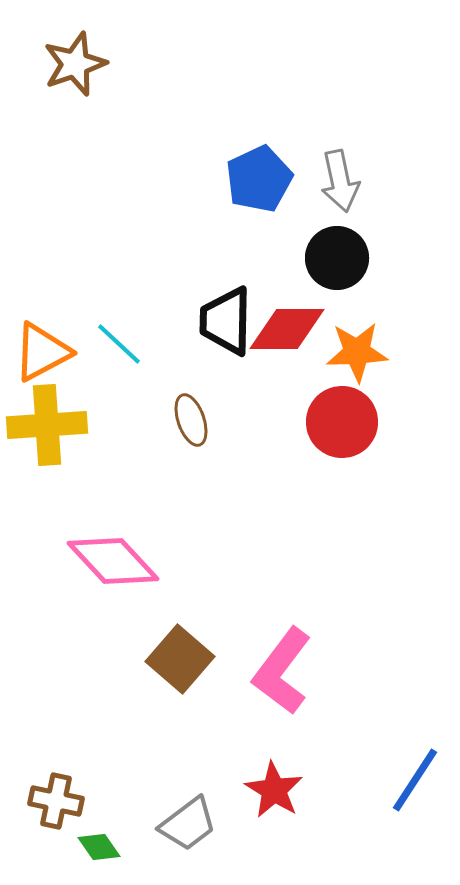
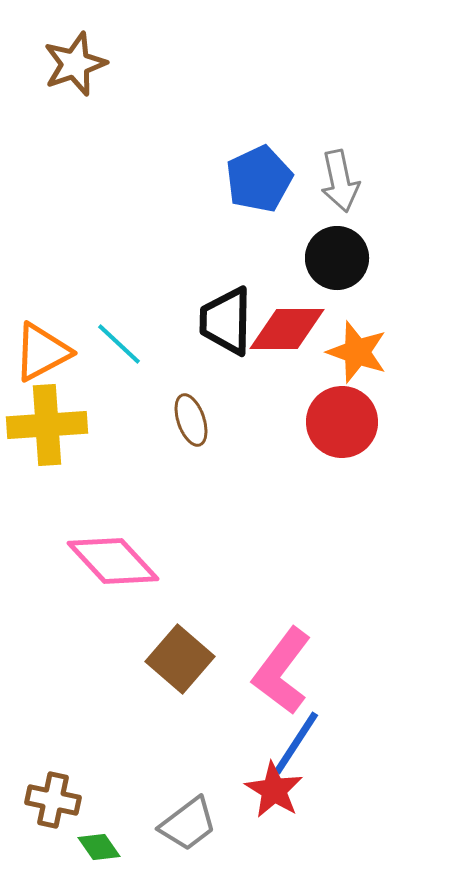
orange star: rotated 22 degrees clockwise
blue line: moved 119 px left, 37 px up
brown cross: moved 3 px left, 1 px up
